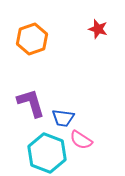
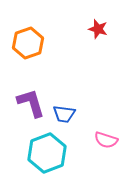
orange hexagon: moved 4 px left, 4 px down
blue trapezoid: moved 1 px right, 4 px up
pink semicircle: moved 25 px right; rotated 15 degrees counterclockwise
cyan hexagon: rotated 18 degrees clockwise
